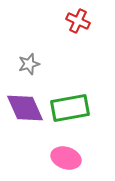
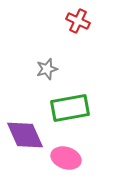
gray star: moved 18 px right, 5 px down
purple diamond: moved 27 px down
